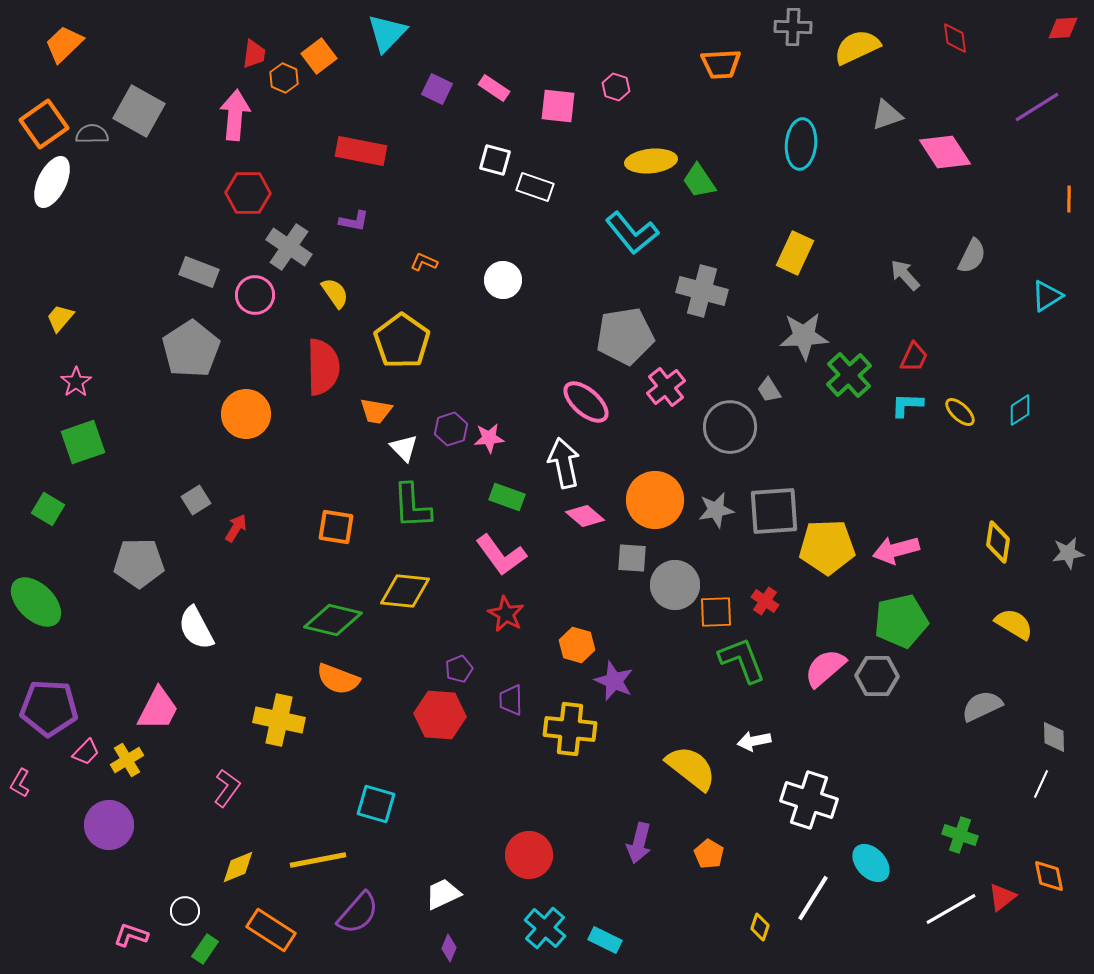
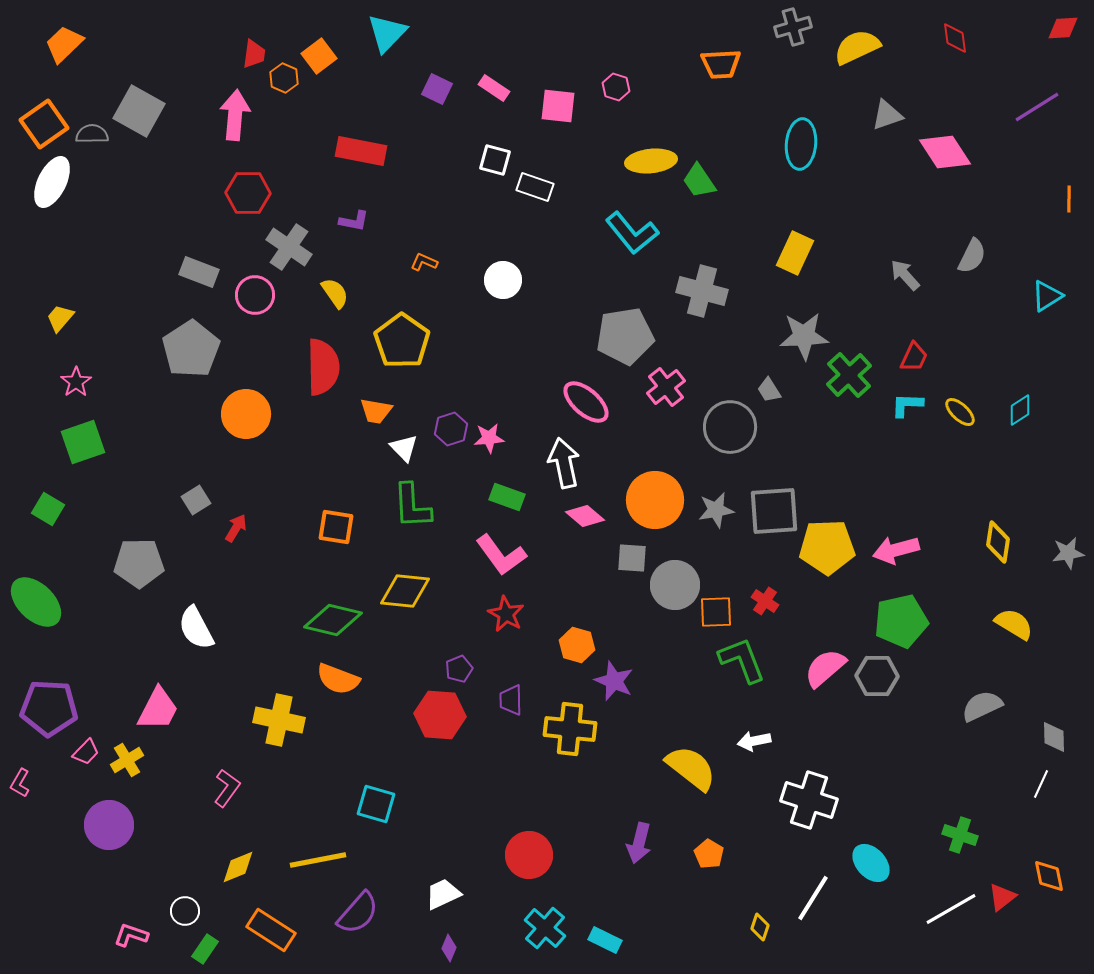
gray cross at (793, 27): rotated 18 degrees counterclockwise
